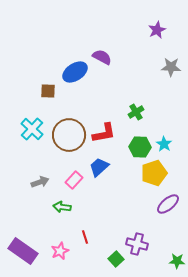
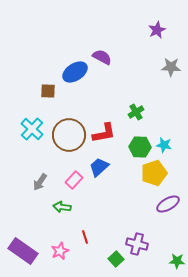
cyan star: moved 1 px down; rotated 21 degrees counterclockwise
gray arrow: rotated 144 degrees clockwise
purple ellipse: rotated 10 degrees clockwise
